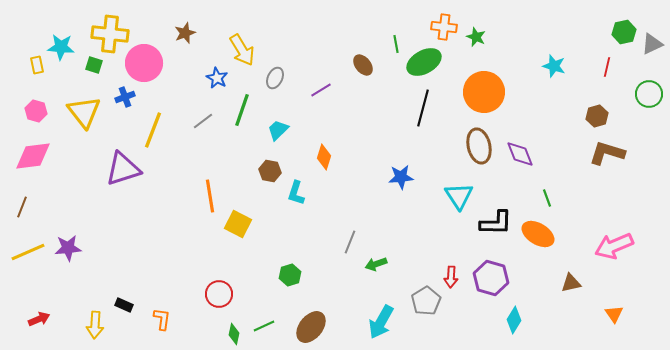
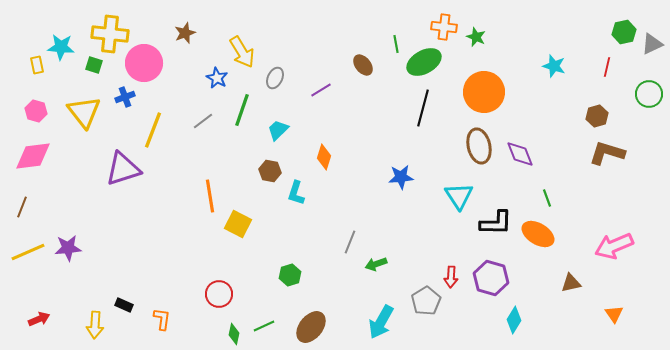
yellow arrow at (242, 50): moved 2 px down
